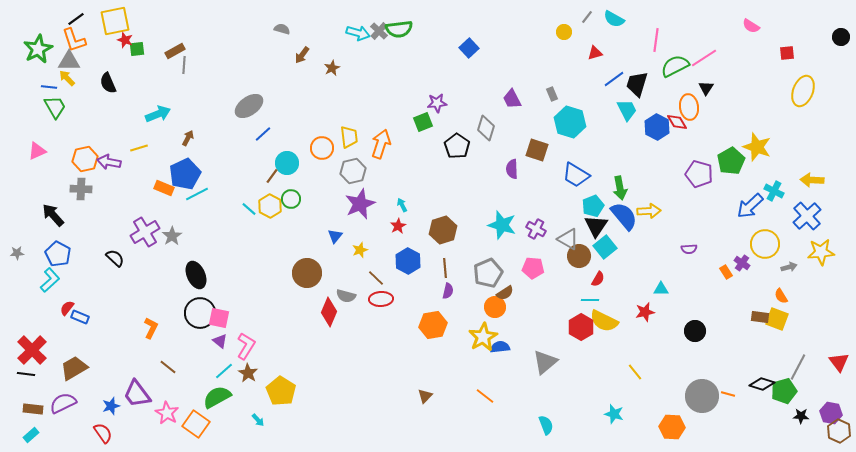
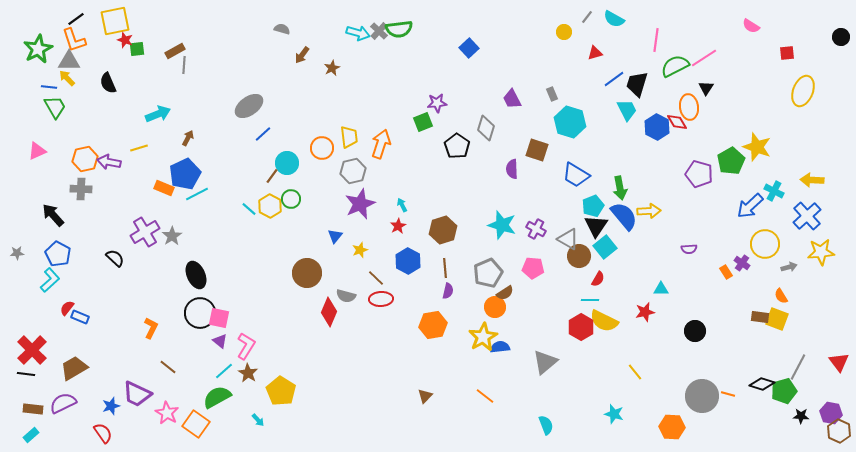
purple trapezoid at (137, 394): rotated 28 degrees counterclockwise
